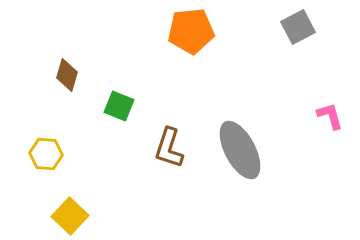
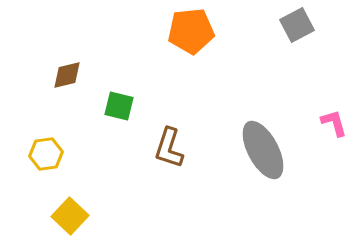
gray square: moved 1 px left, 2 px up
brown diamond: rotated 60 degrees clockwise
green square: rotated 8 degrees counterclockwise
pink L-shape: moved 4 px right, 7 px down
gray ellipse: moved 23 px right
yellow hexagon: rotated 12 degrees counterclockwise
